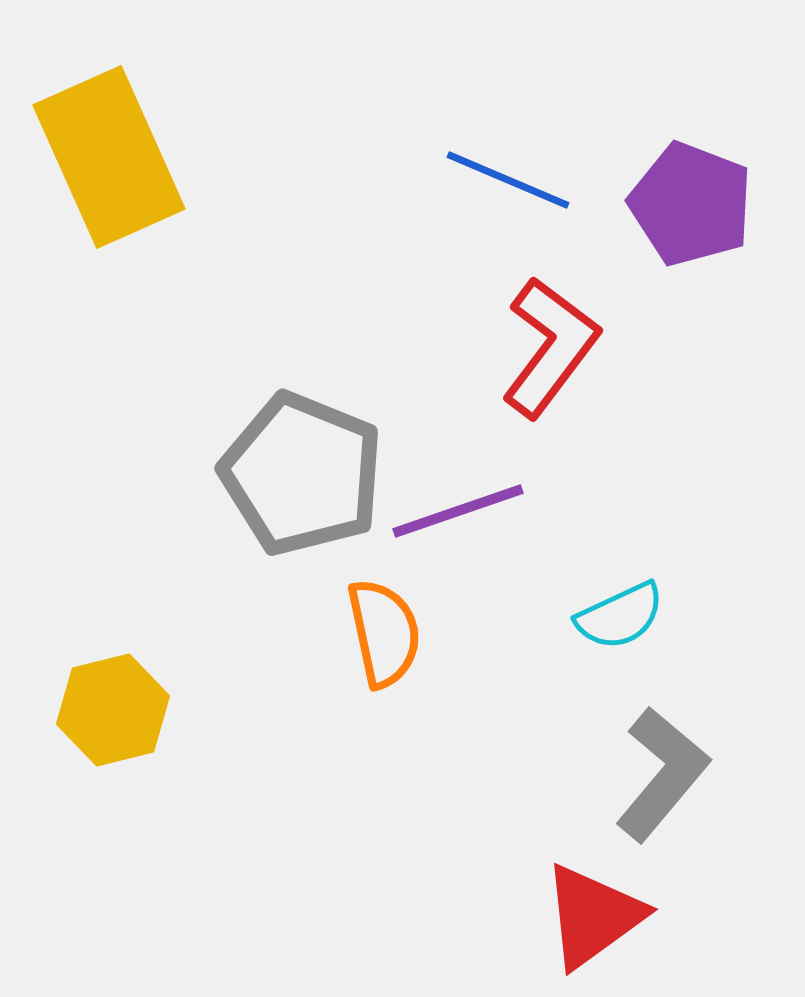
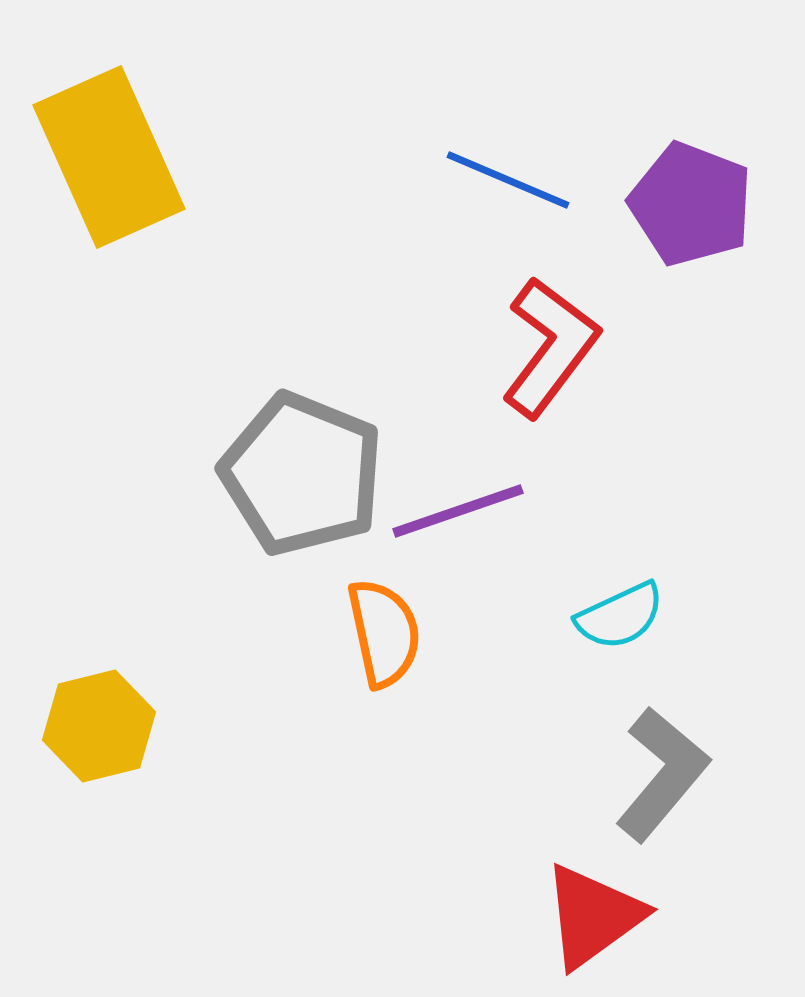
yellow hexagon: moved 14 px left, 16 px down
